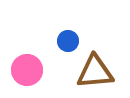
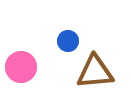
pink circle: moved 6 px left, 3 px up
